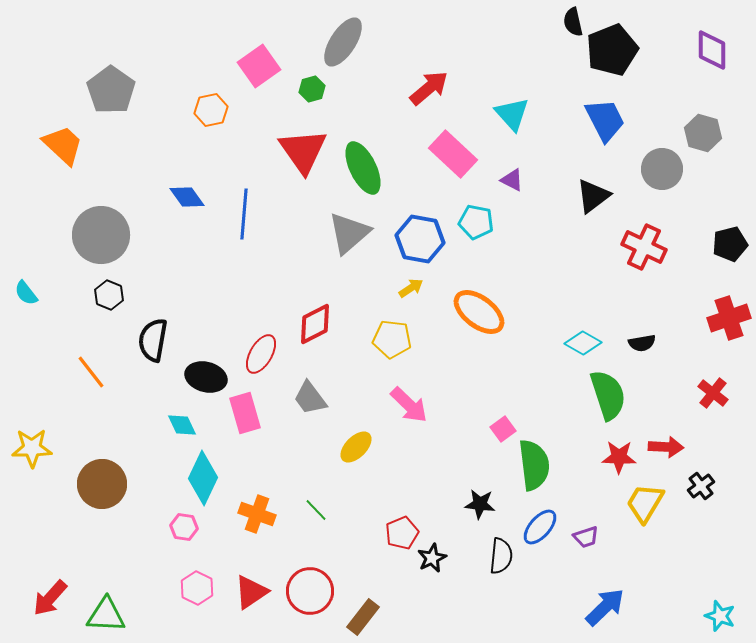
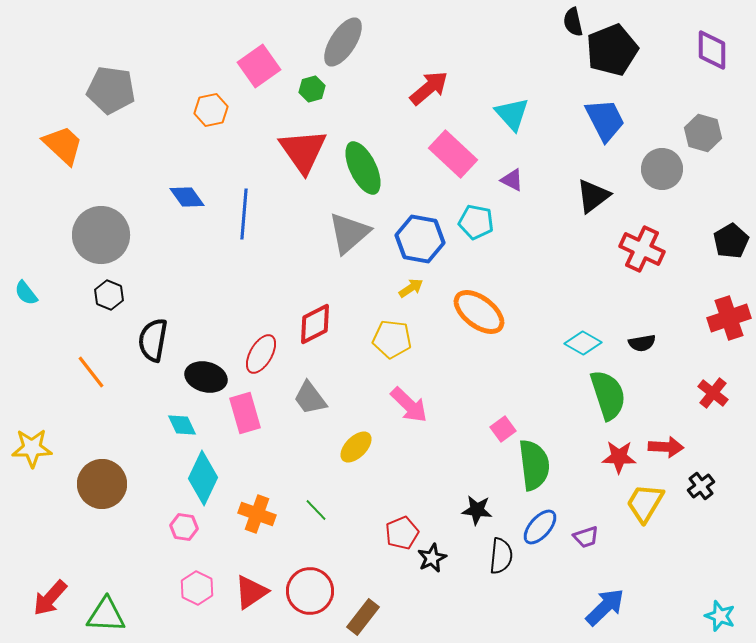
gray pentagon at (111, 90): rotated 27 degrees counterclockwise
black pentagon at (730, 244): moved 1 px right, 3 px up; rotated 16 degrees counterclockwise
red cross at (644, 247): moved 2 px left, 2 px down
black star at (480, 504): moved 3 px left, 6 px down
